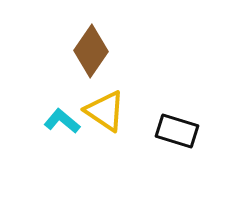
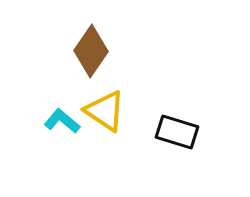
black rectangle: moved 1 px down
